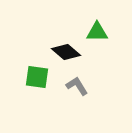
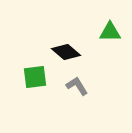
green triangle: moved 13 px right
green square: moved 2 px left; rotated 15 degrees counterclockwise
